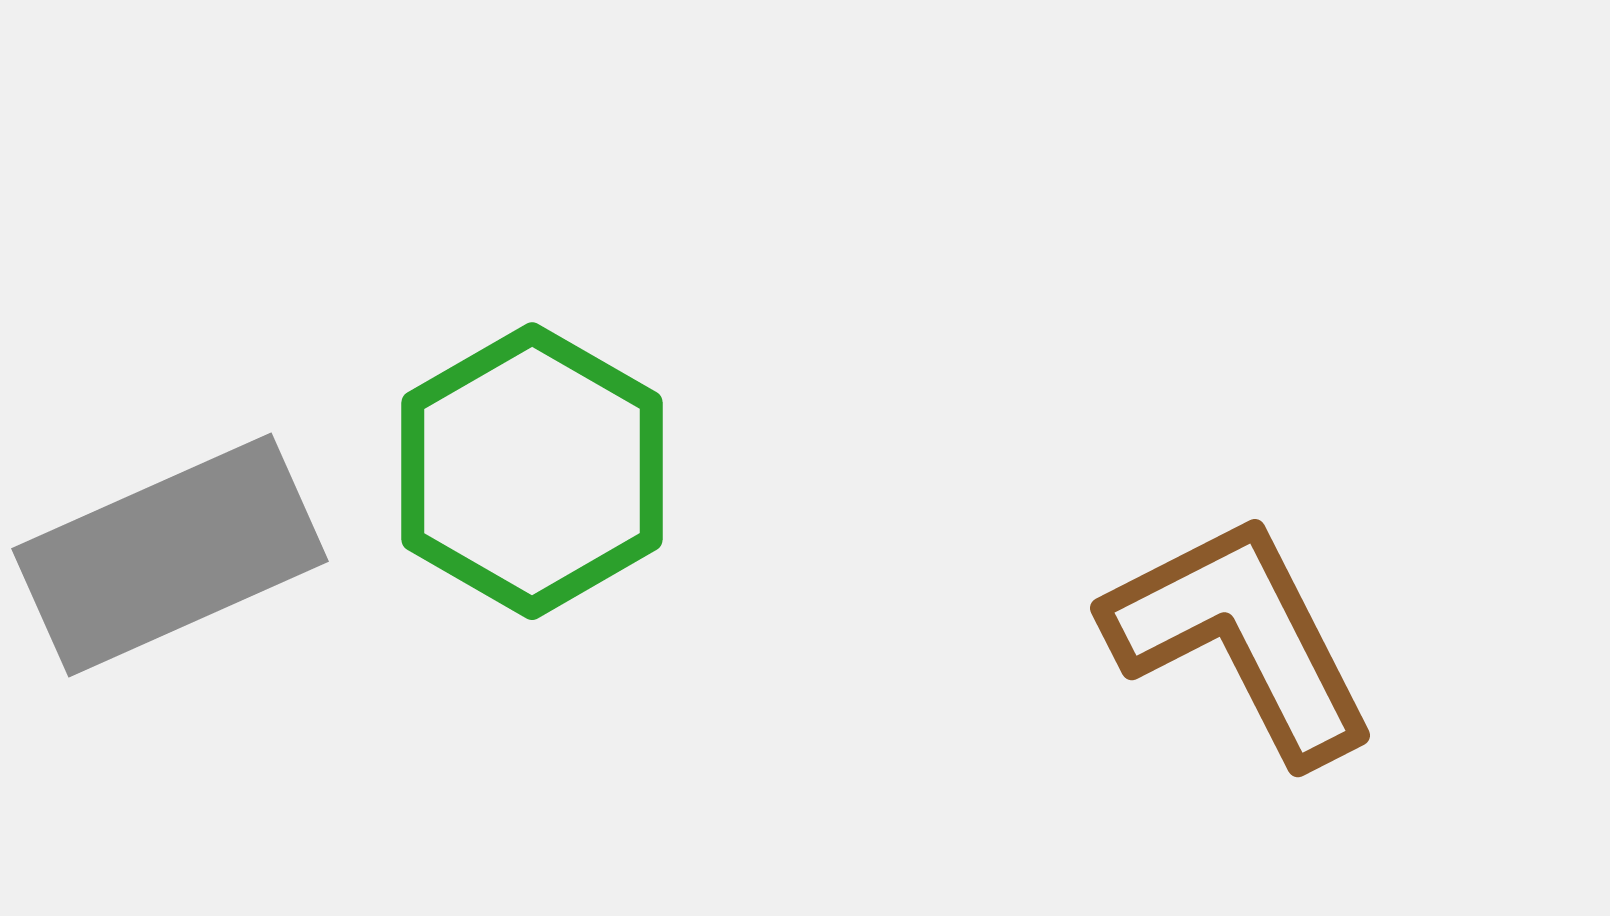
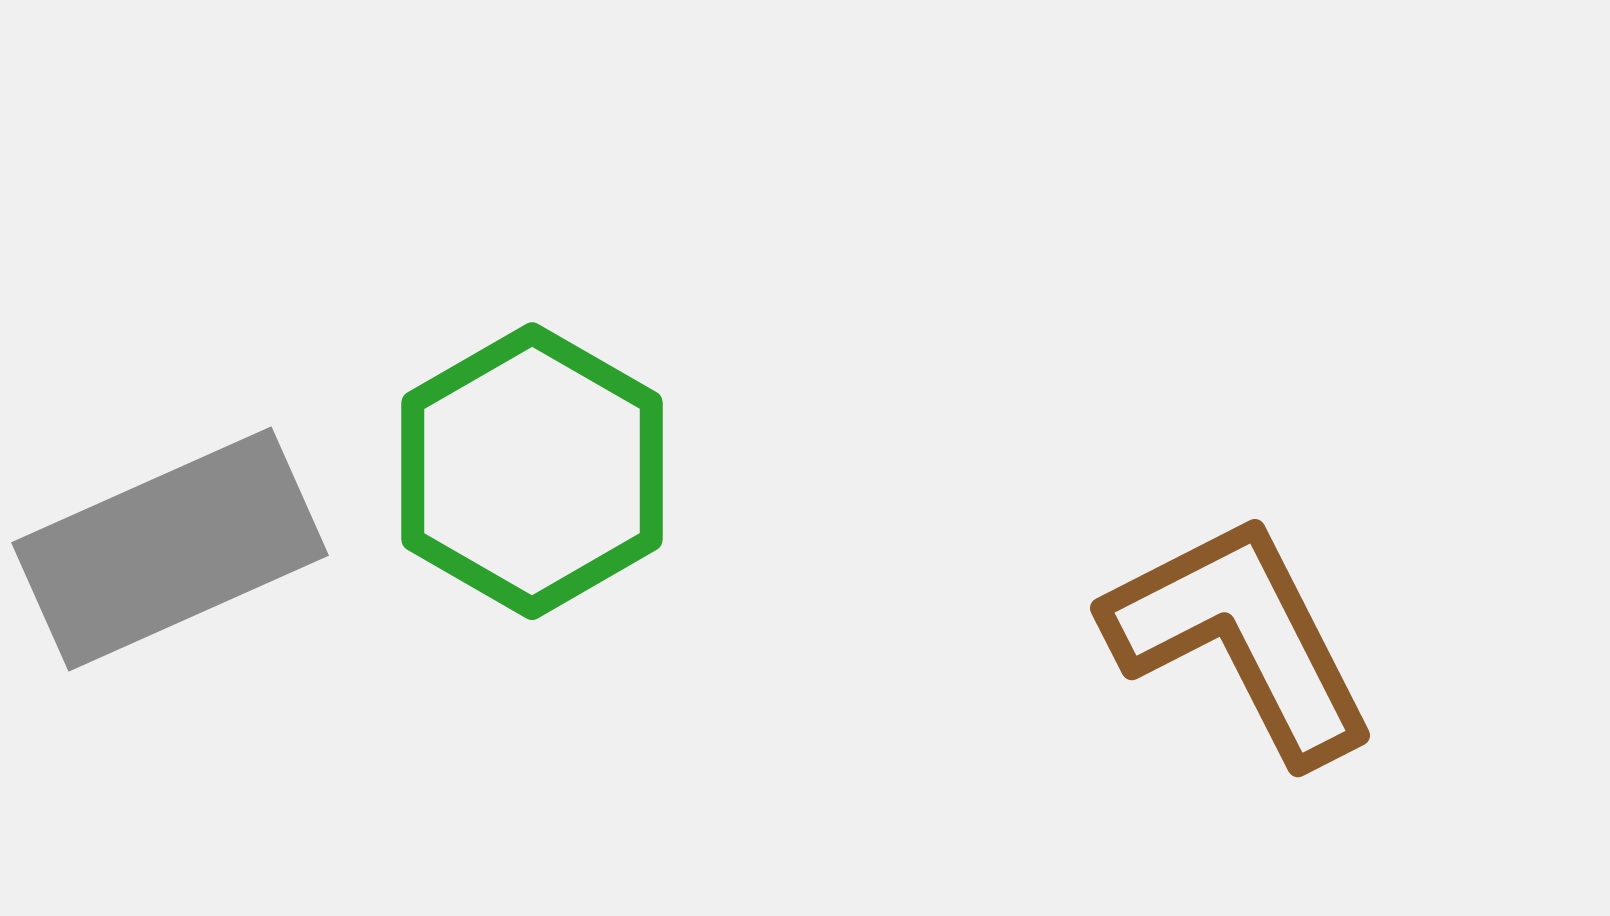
gray rectangle: moved 6 px up
